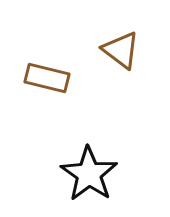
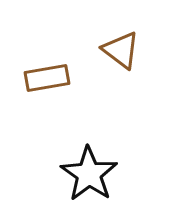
brown rectangle: rotated 24 degrees counterclockwise
